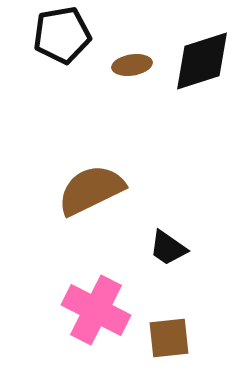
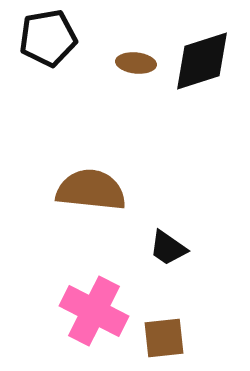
black pentagon: moved 14 px left, 3 px down
brown ellipse: moved 4 px right, 2 px up; rotated 15 degrees clockwise
brown semicircle: rotated 32 degrees clockwise
pink cross: moved 2 px left, 1 px down
brown square: moved 5 px left
